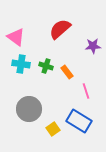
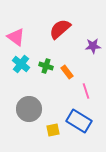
cyan cross: rotated 30 degrees clockwise
yellow square: moved 1 px down; rotated 24 degrees clockwise
